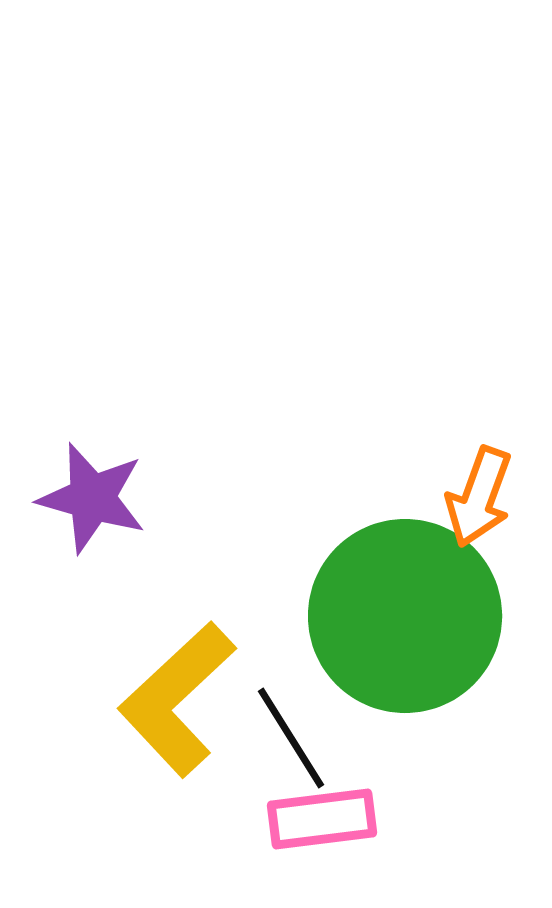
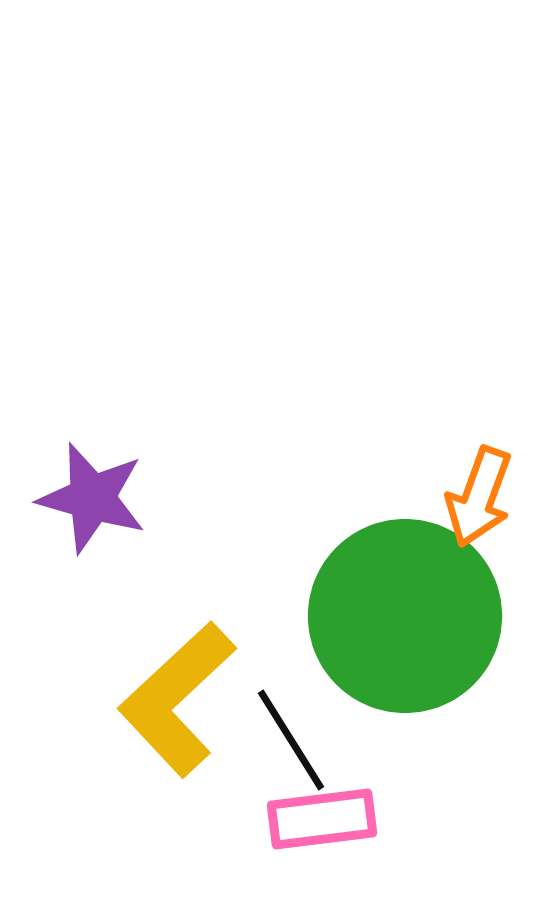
black line: moved 2 px down
